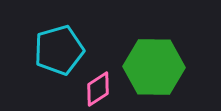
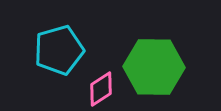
pink diamond: moved 3 px right
